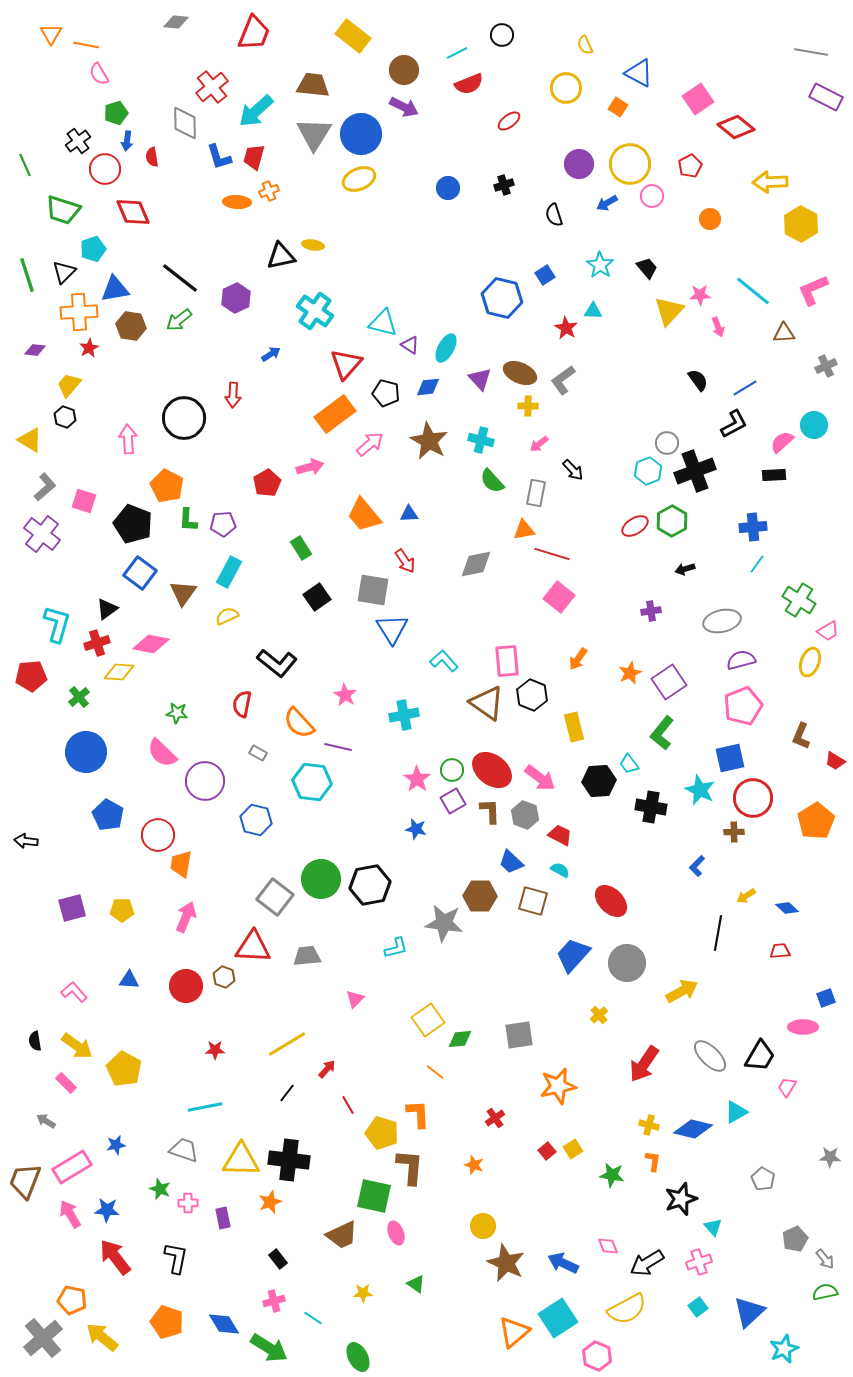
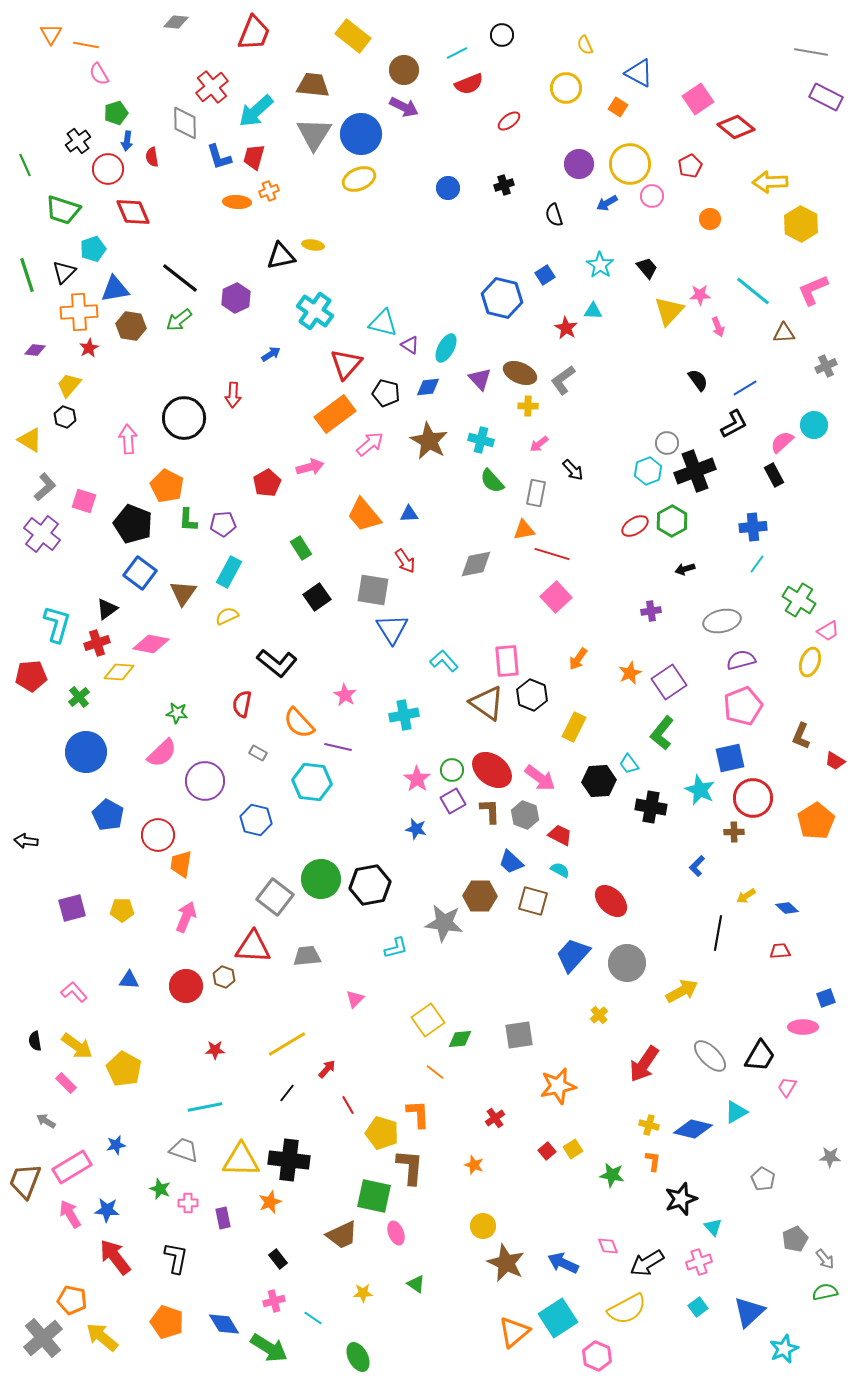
red circle at (105, 169): moved 3 px right
black rectangle at (774, 475): rotated 65 degrees clockwise
pink square at (559, 597): moved 3 px left; rotated 8 degrees clockwise
yellow rectangle at (574, 727): rotated 40 degrees clockwise
pink semicircle at (162, 753): rotated 88 degrees counterclockwise
